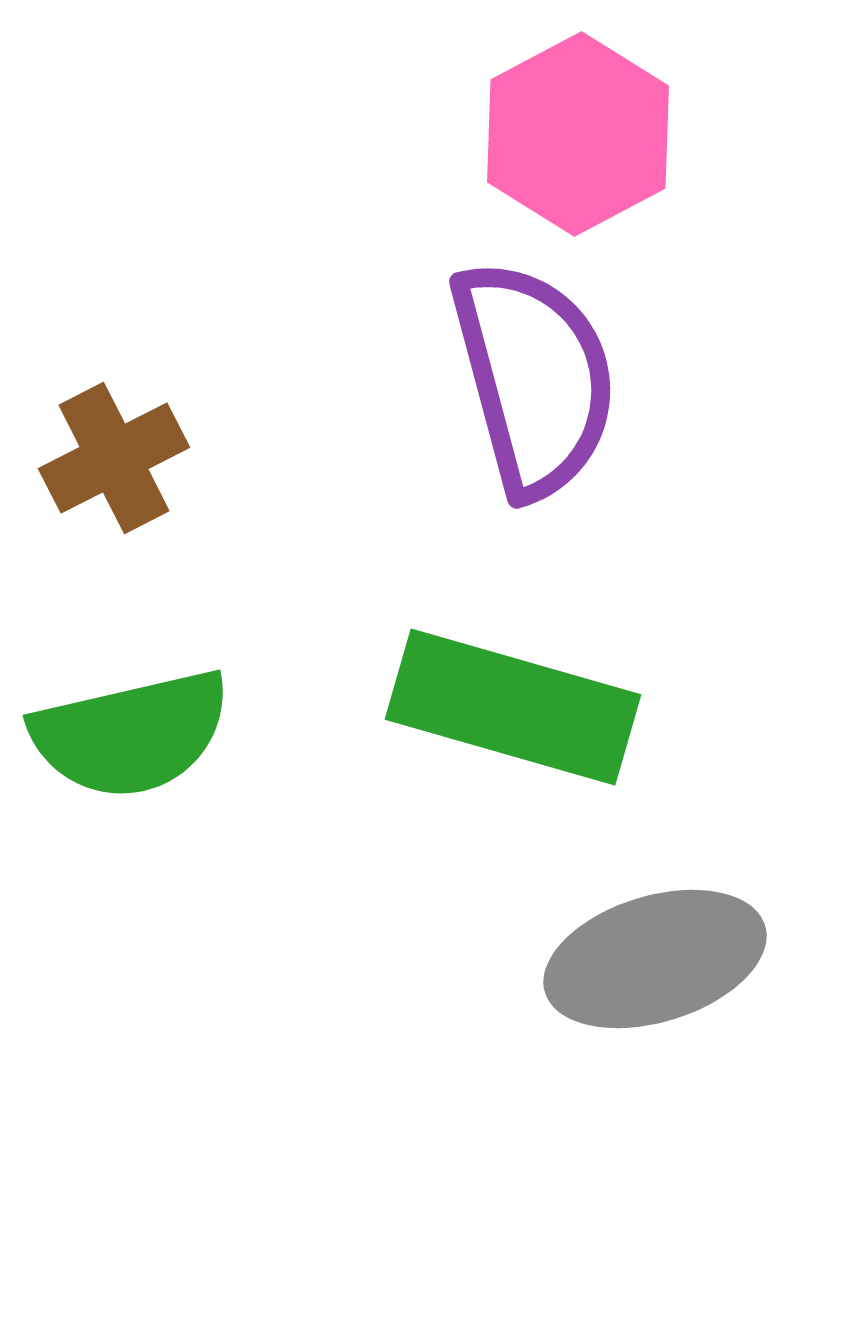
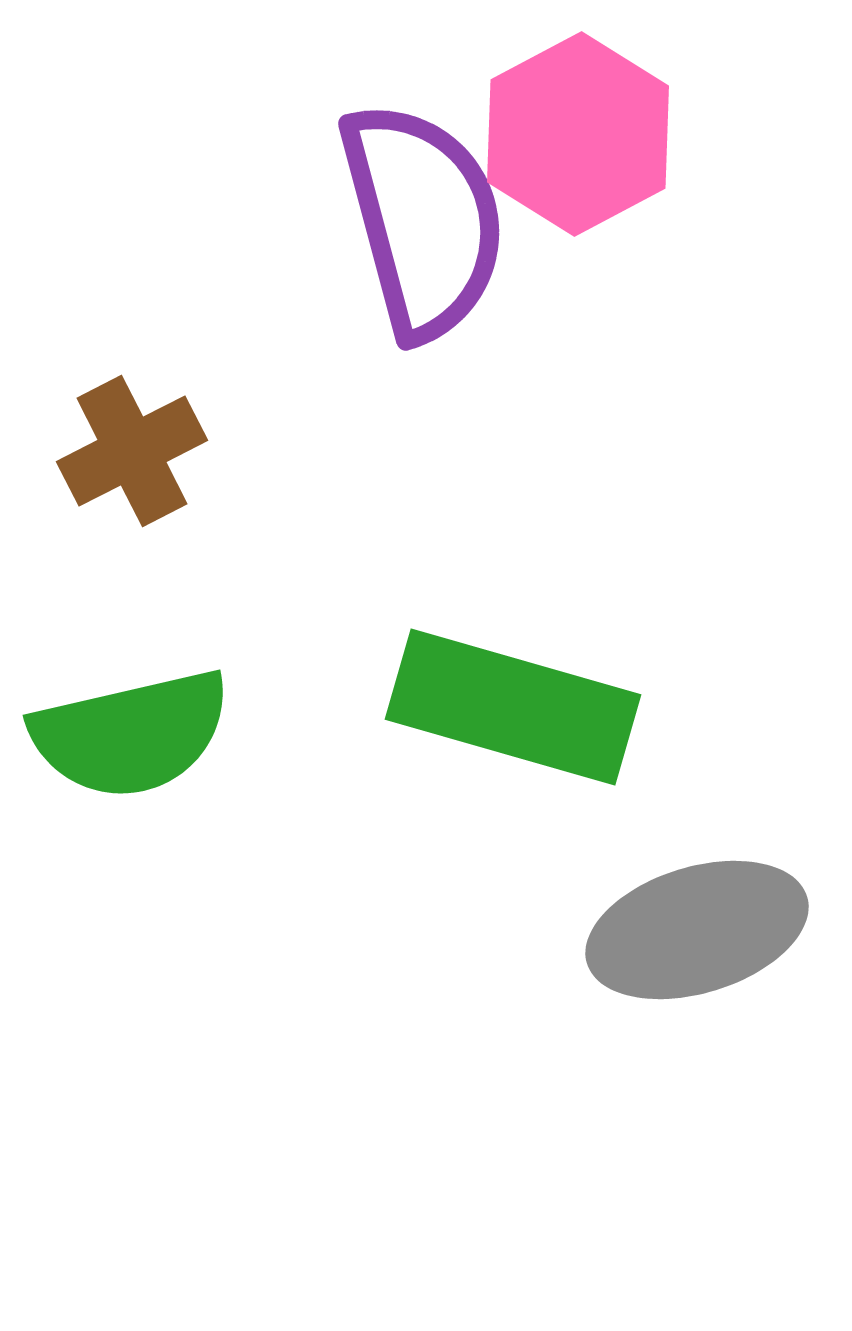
purple semicircle: moved 111 px left, 158 px up
brown cross: moved 18 px right, 7 px up
gray ellipse: moved 42 px right, 29 px up
